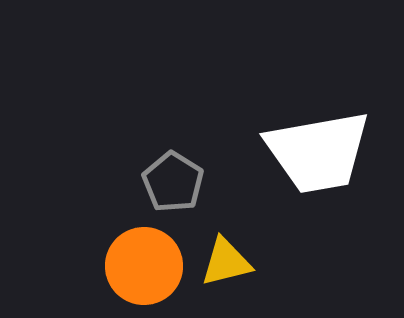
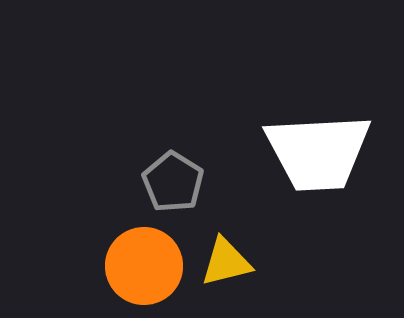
white trapezoid: rotated 7 degrees clockwise
